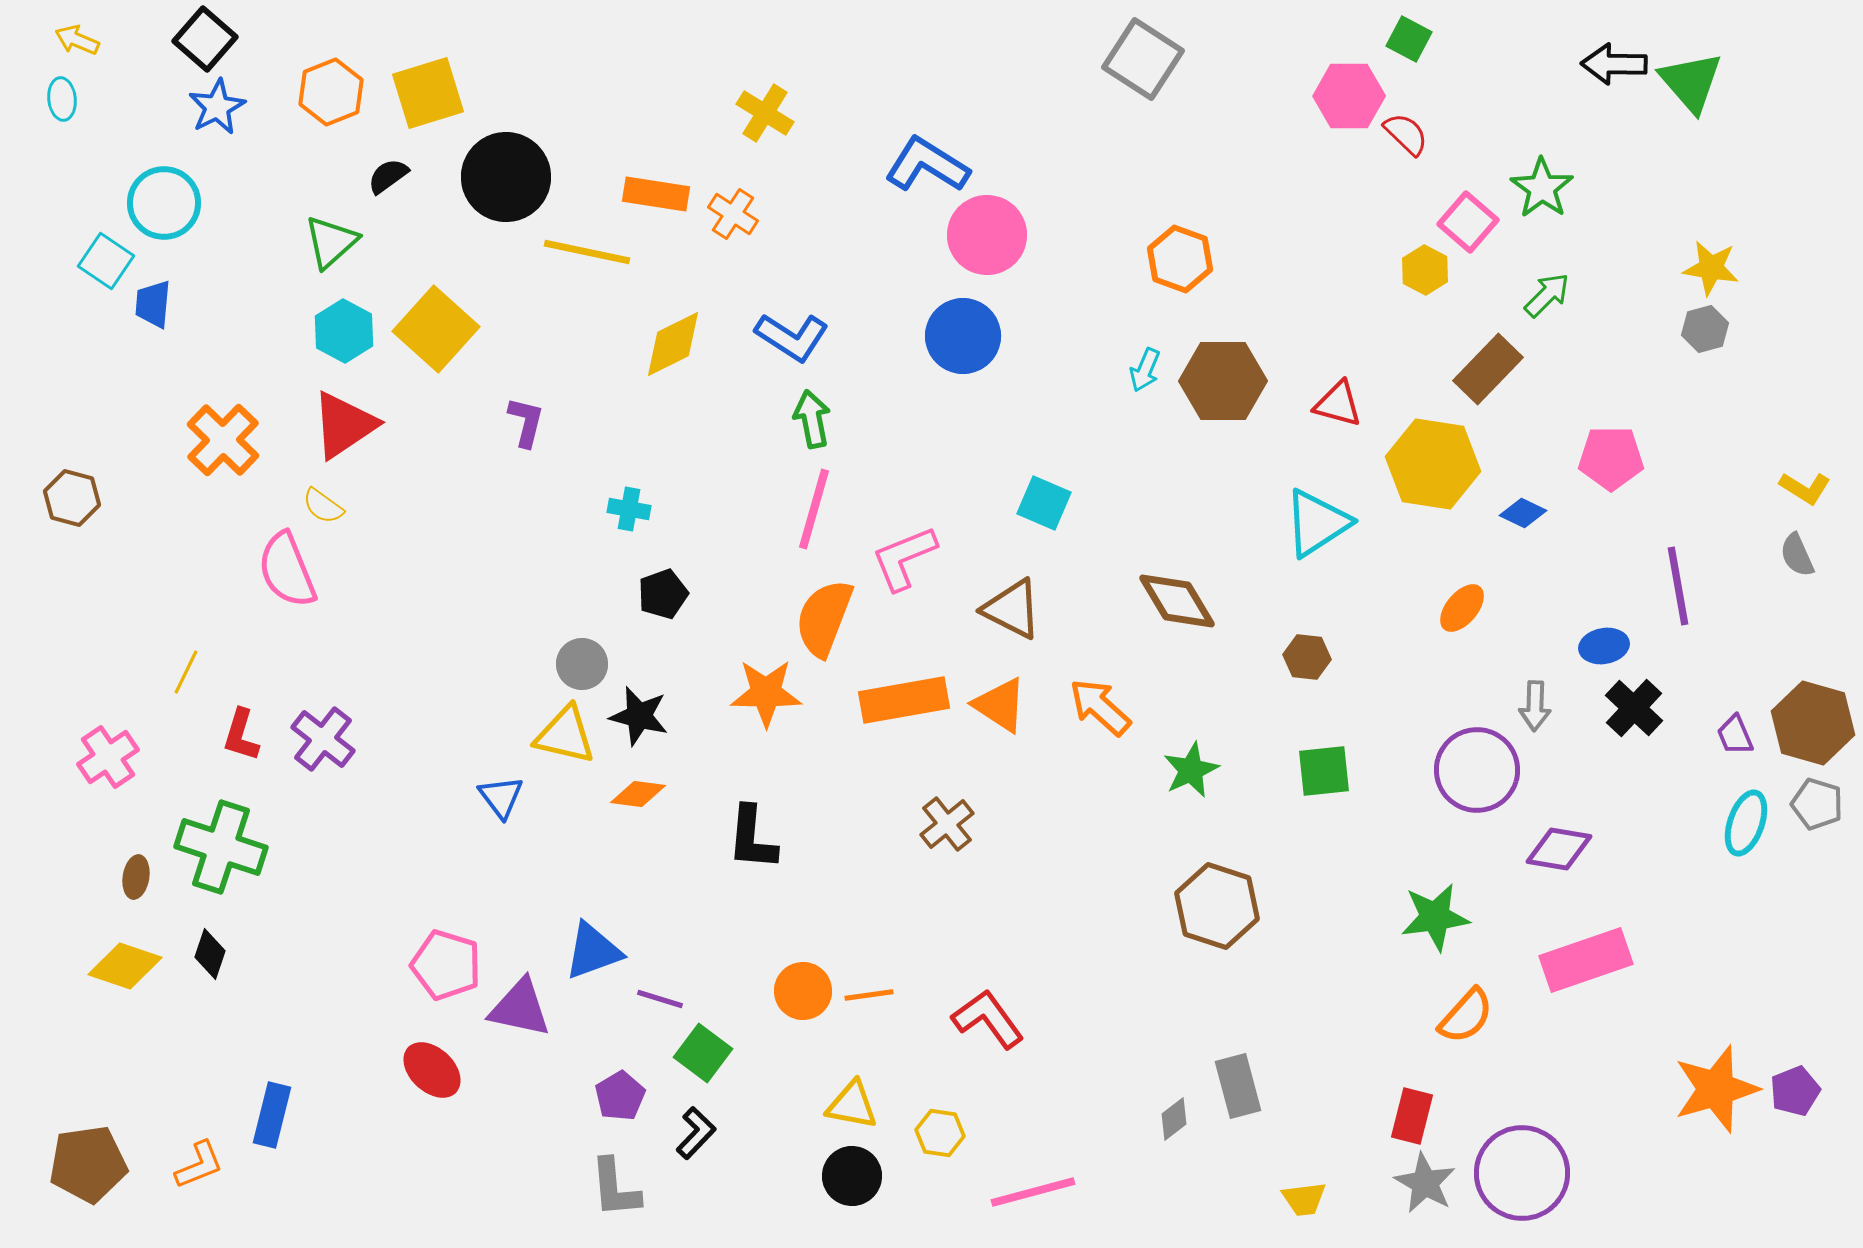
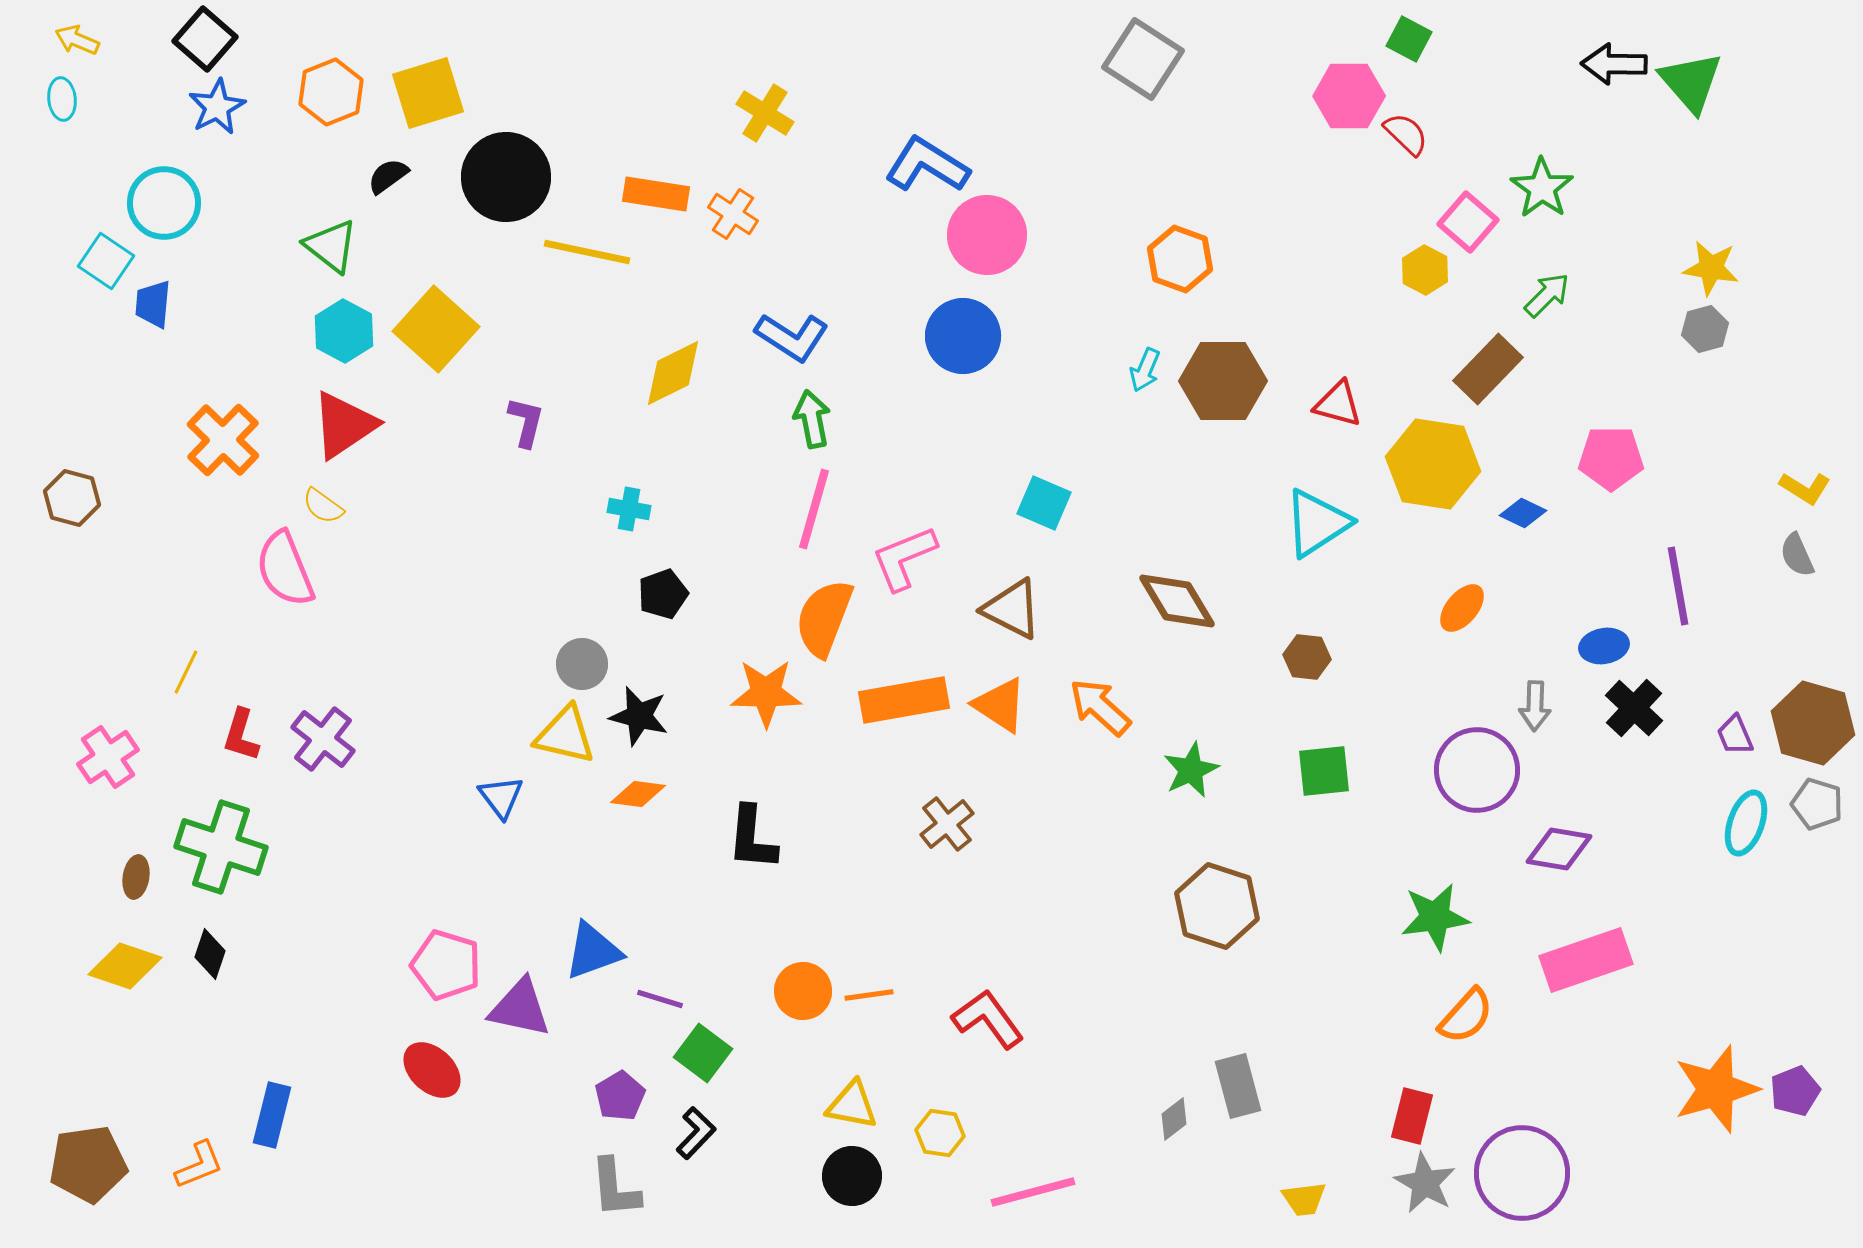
green triangle at (331, 242): moved 4 px down; rotated 40 degrees counterclockwise
yellow diamond at (673, 344): moved 29 px down
pink semicircle at (287, 570): moved 2 px left, 1 px up
